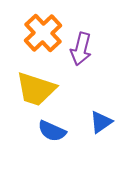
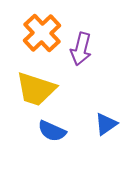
orange cross: moved 1 px left
blue triangle: moved 5 px right, 2 px down
